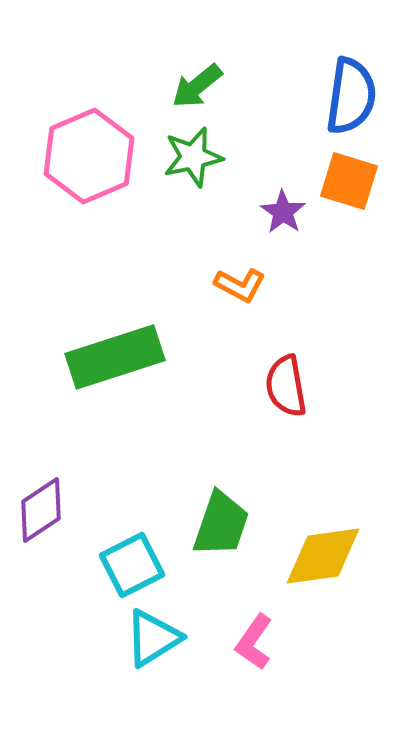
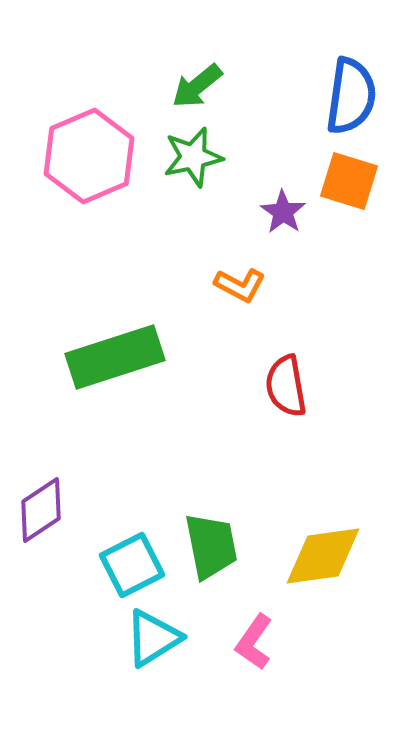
green trapezoid: moved 10 px left, 22 px down; rotated 30 degrees counterclockwise
